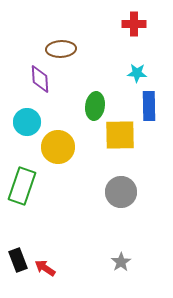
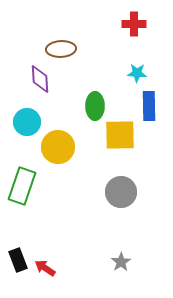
green ellipse: rotated 8 degrees counterclockwise
